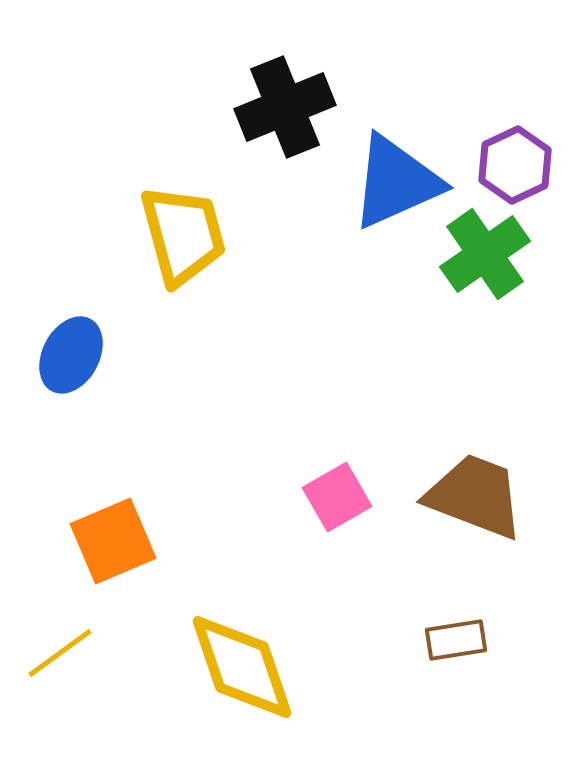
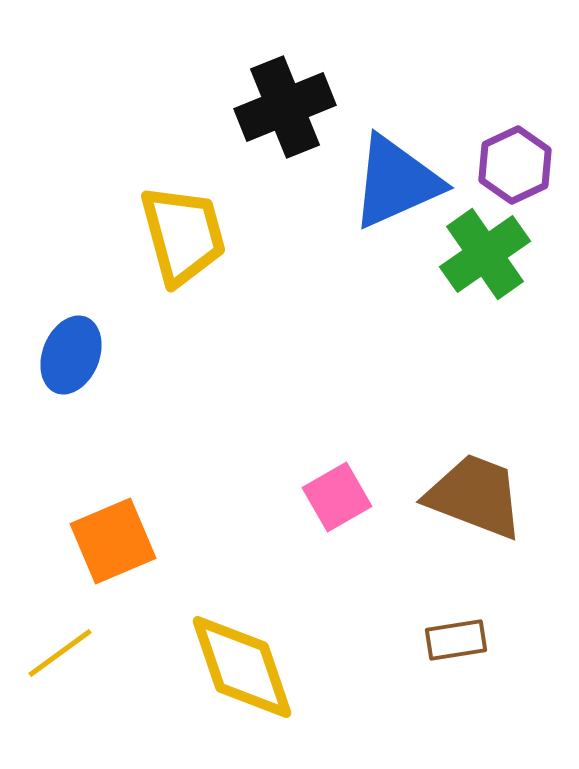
blue ellipse: rotated 6 degrees counterclockwise
